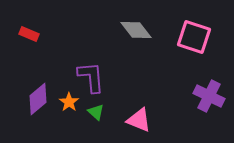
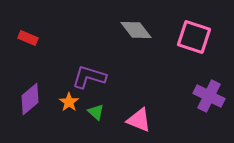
red rectangle: moved 1 px left, 4 px down
purple L-shape: moved 2 px left; rotated 68 degrees counterclockwise
purple diamond: moved 8 px left
